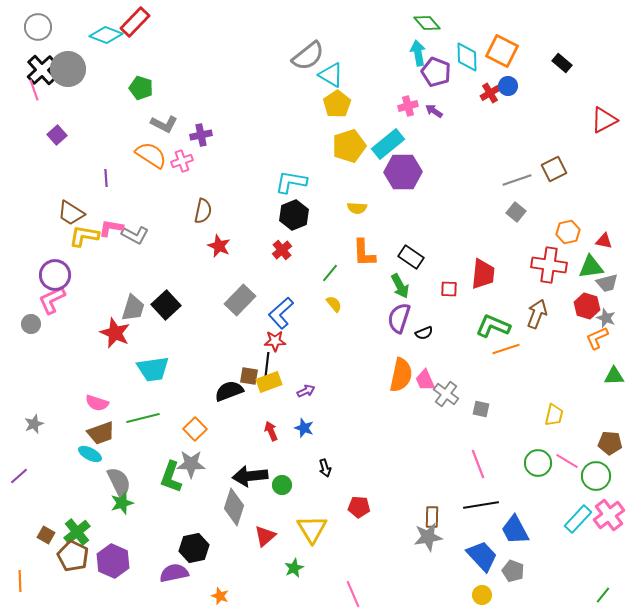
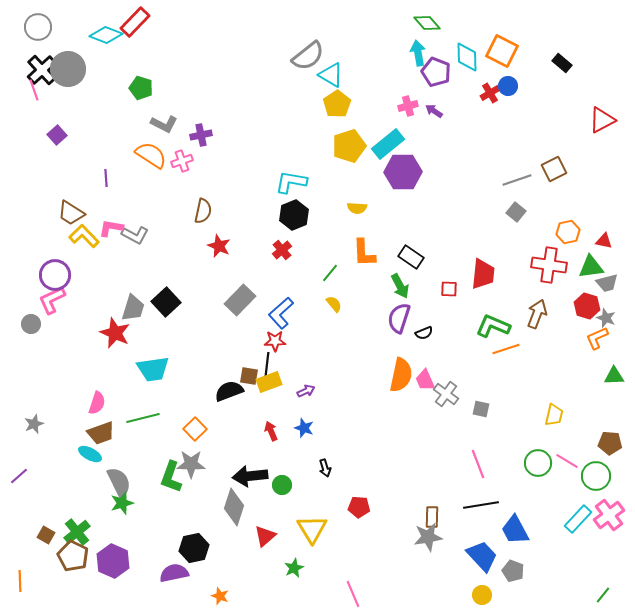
red triangle at (604, 120): moved 2 px left
yellow L-shape at (84, 236): rotated 36 degrees clockwise
black square at (166, 305): moved 3 px up
pink semicircle at (97, 403): rotated 90 degrees counterclockwise
